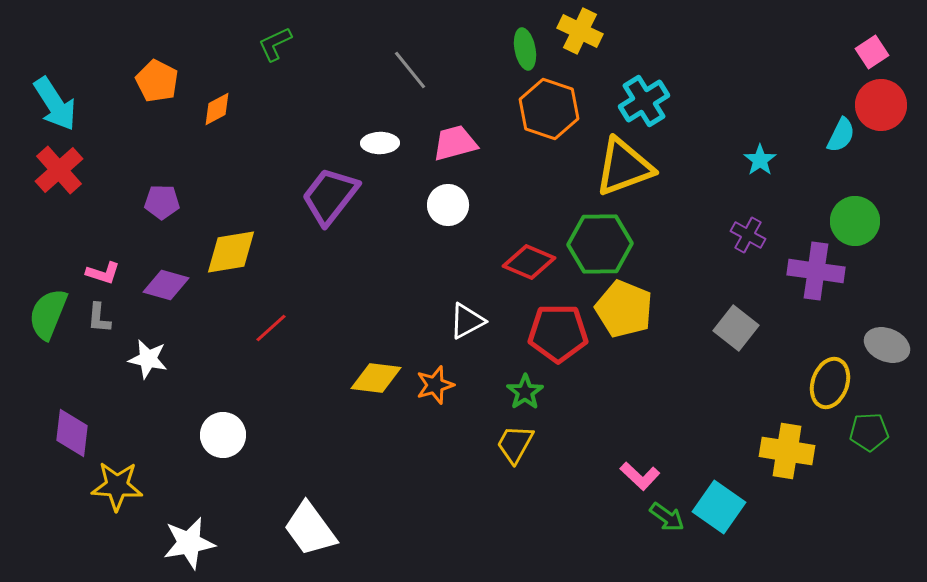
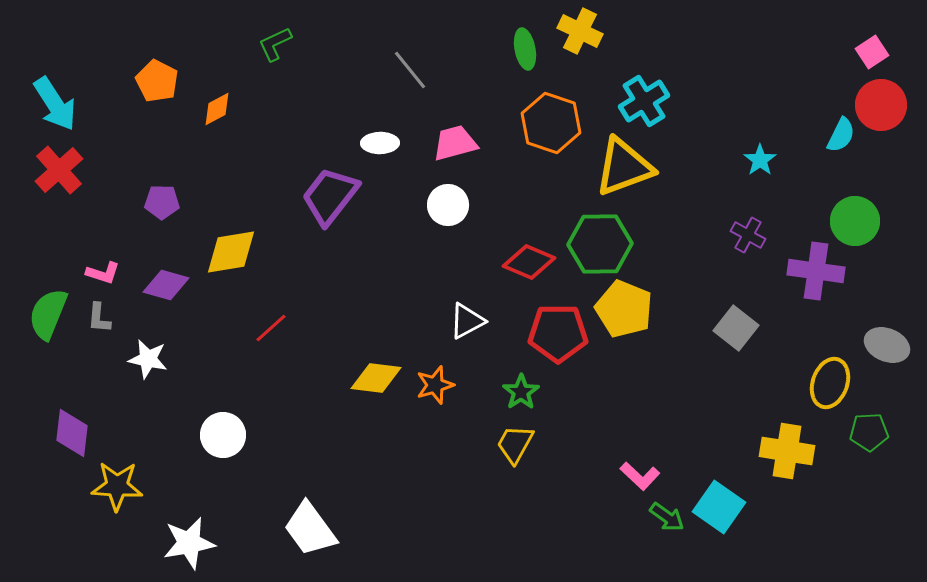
orange hexagon at (549, 109): moved 2 px right, 14 px down
green star at (525, 392): moved 4 px left
